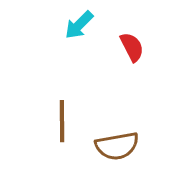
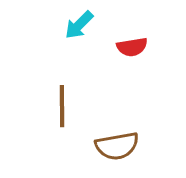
red semicircle: rotated 108 degrees clockwise
brown line: moved 15 px up
